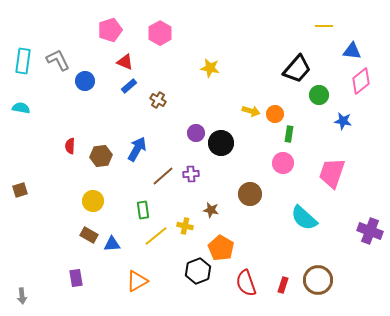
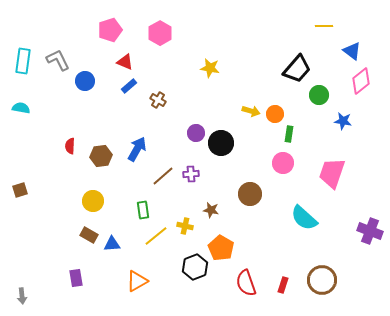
blue triangle at (352, 51): rotated 30 degrees clockwise
black hexagon at (198, 271): moved 3 px left, 4 px up
brown circle at (318, 280): moved 4 px right
